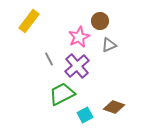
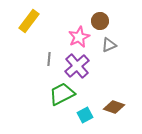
gray line: rotated 32 degrees clockwise
